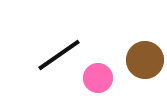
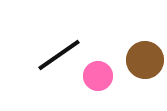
pink circle: moved 2 px up
